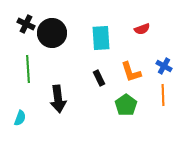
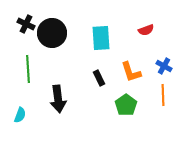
red semicircle: moved 4 px right, 1 px down
cyan semicircle: moved 3 px up
